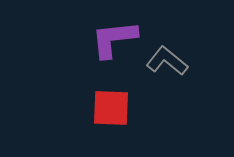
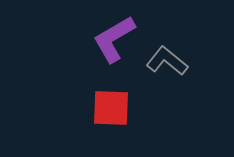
purple L-shape: rotated 24 degrees counterclockwise
